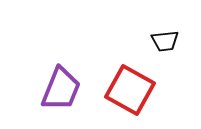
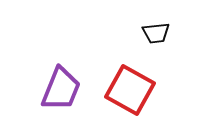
black trapezoid: moved 9 px left, 8 px up
